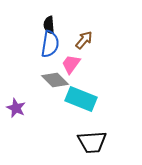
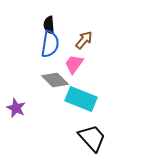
pink trapezoid: moved 3 px right
black trapezoid: moved 4 px up; rotated 128 degrees counterclockwise
